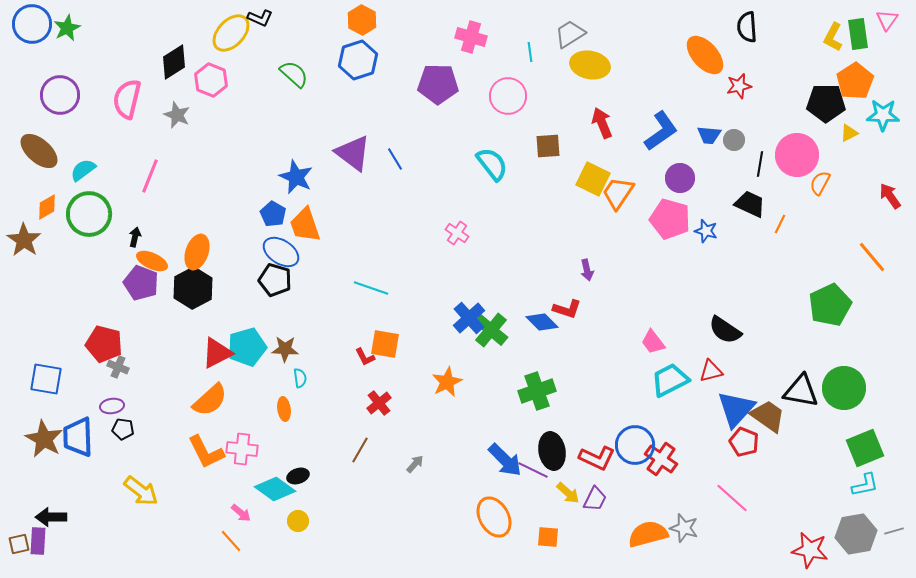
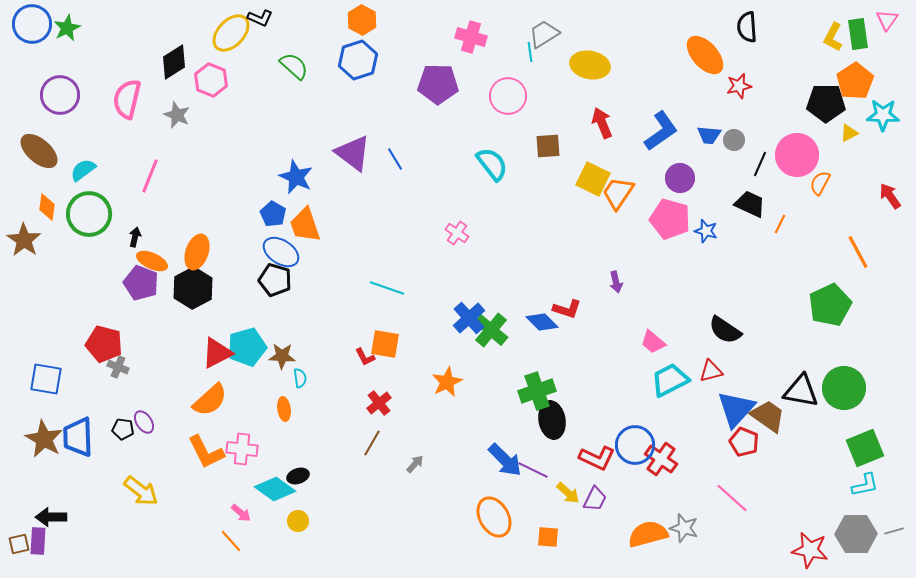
gray trapezoid at (570, 34): moved 26 px left
green semicircle at (294, 74): moved 8 px up
black line at (760, 164): rotated 15 degrees clockwise
orange diamond at (47, 207): rotated 52 degrees counterclockwise
orange line at (872, 257): moved 14 px left, 5 px up; rotated 12 degrees clockwise
purple arrow at (587, 270): moved 29 px right, 12 px down
cyan line at (371, 288): moved 16 px right
pink trapezoid at (653, 342): rotated 12 degrees counterclockwise
brown star at (285, 349): moved 3 px left, 7 px down
purple ellipse at (112, 406): moved 32 px right, 16 px down; rotated 65 degrees clockwise
brown line at (360, 450): moved 12 px right, 7 px up
black ellipse at (552, 451): moved 31 px up
gray hexagon at (856, 534): rotated 9 degrees clockwise
